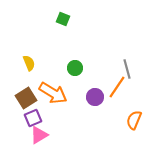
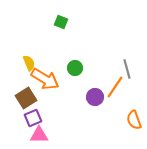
green square: moved 2 px left, 3 px down
orange line: moved 2 px left
orange arrow: moved 8 px left, 14 px up
orange semicircle: rotated 42 degrees counterclockwise
pink triangle: rotated 30 degrees clockwise
